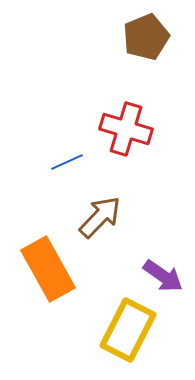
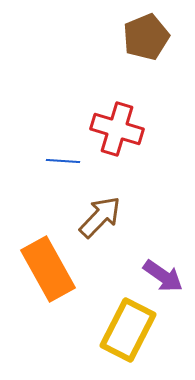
red cross: moved 9 px left
blue line: moved 4 px left, 1 px up; rotated 28 degrees clockwise
